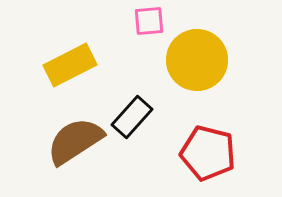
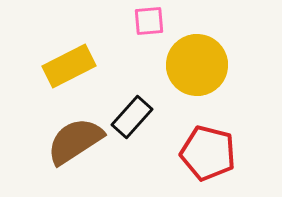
yellow circle: moved 5 px down
yellow rectangle: moved 1 px left, 1 px down
